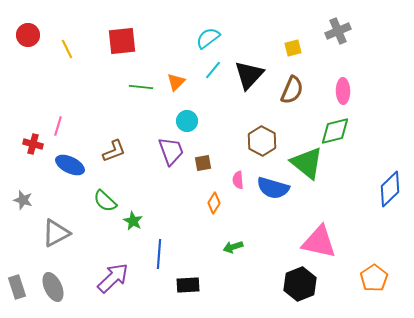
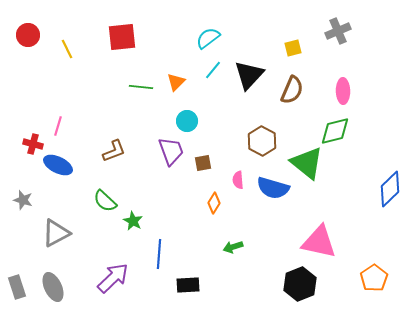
red square: moved 4 px up
blue ellipse: moved 12 px left
